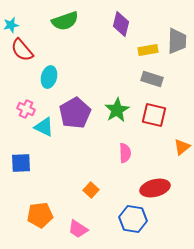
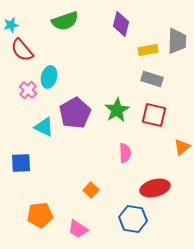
pink cross: moved 2 px right, 19 px up; rotated 18 degrees clockwise
